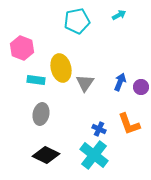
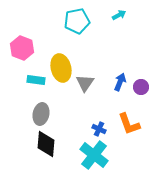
black diamond: moved 11 px up; rotated 68 degrees clockwise
